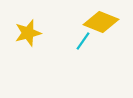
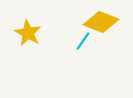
yellow star: rotated 28 degrees counterclockwise
